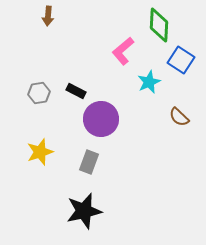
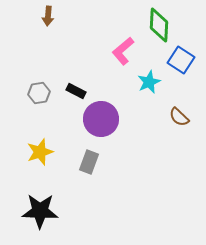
black star: moved 44 px left; rotated 15 degrees clockwise
